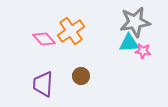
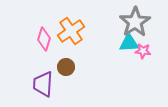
gray star: rotated 24 degrees counterclockwise
pink diamond: rotated 60 degrees clockwise
brown circle: moved 15 px left, 9 px up
